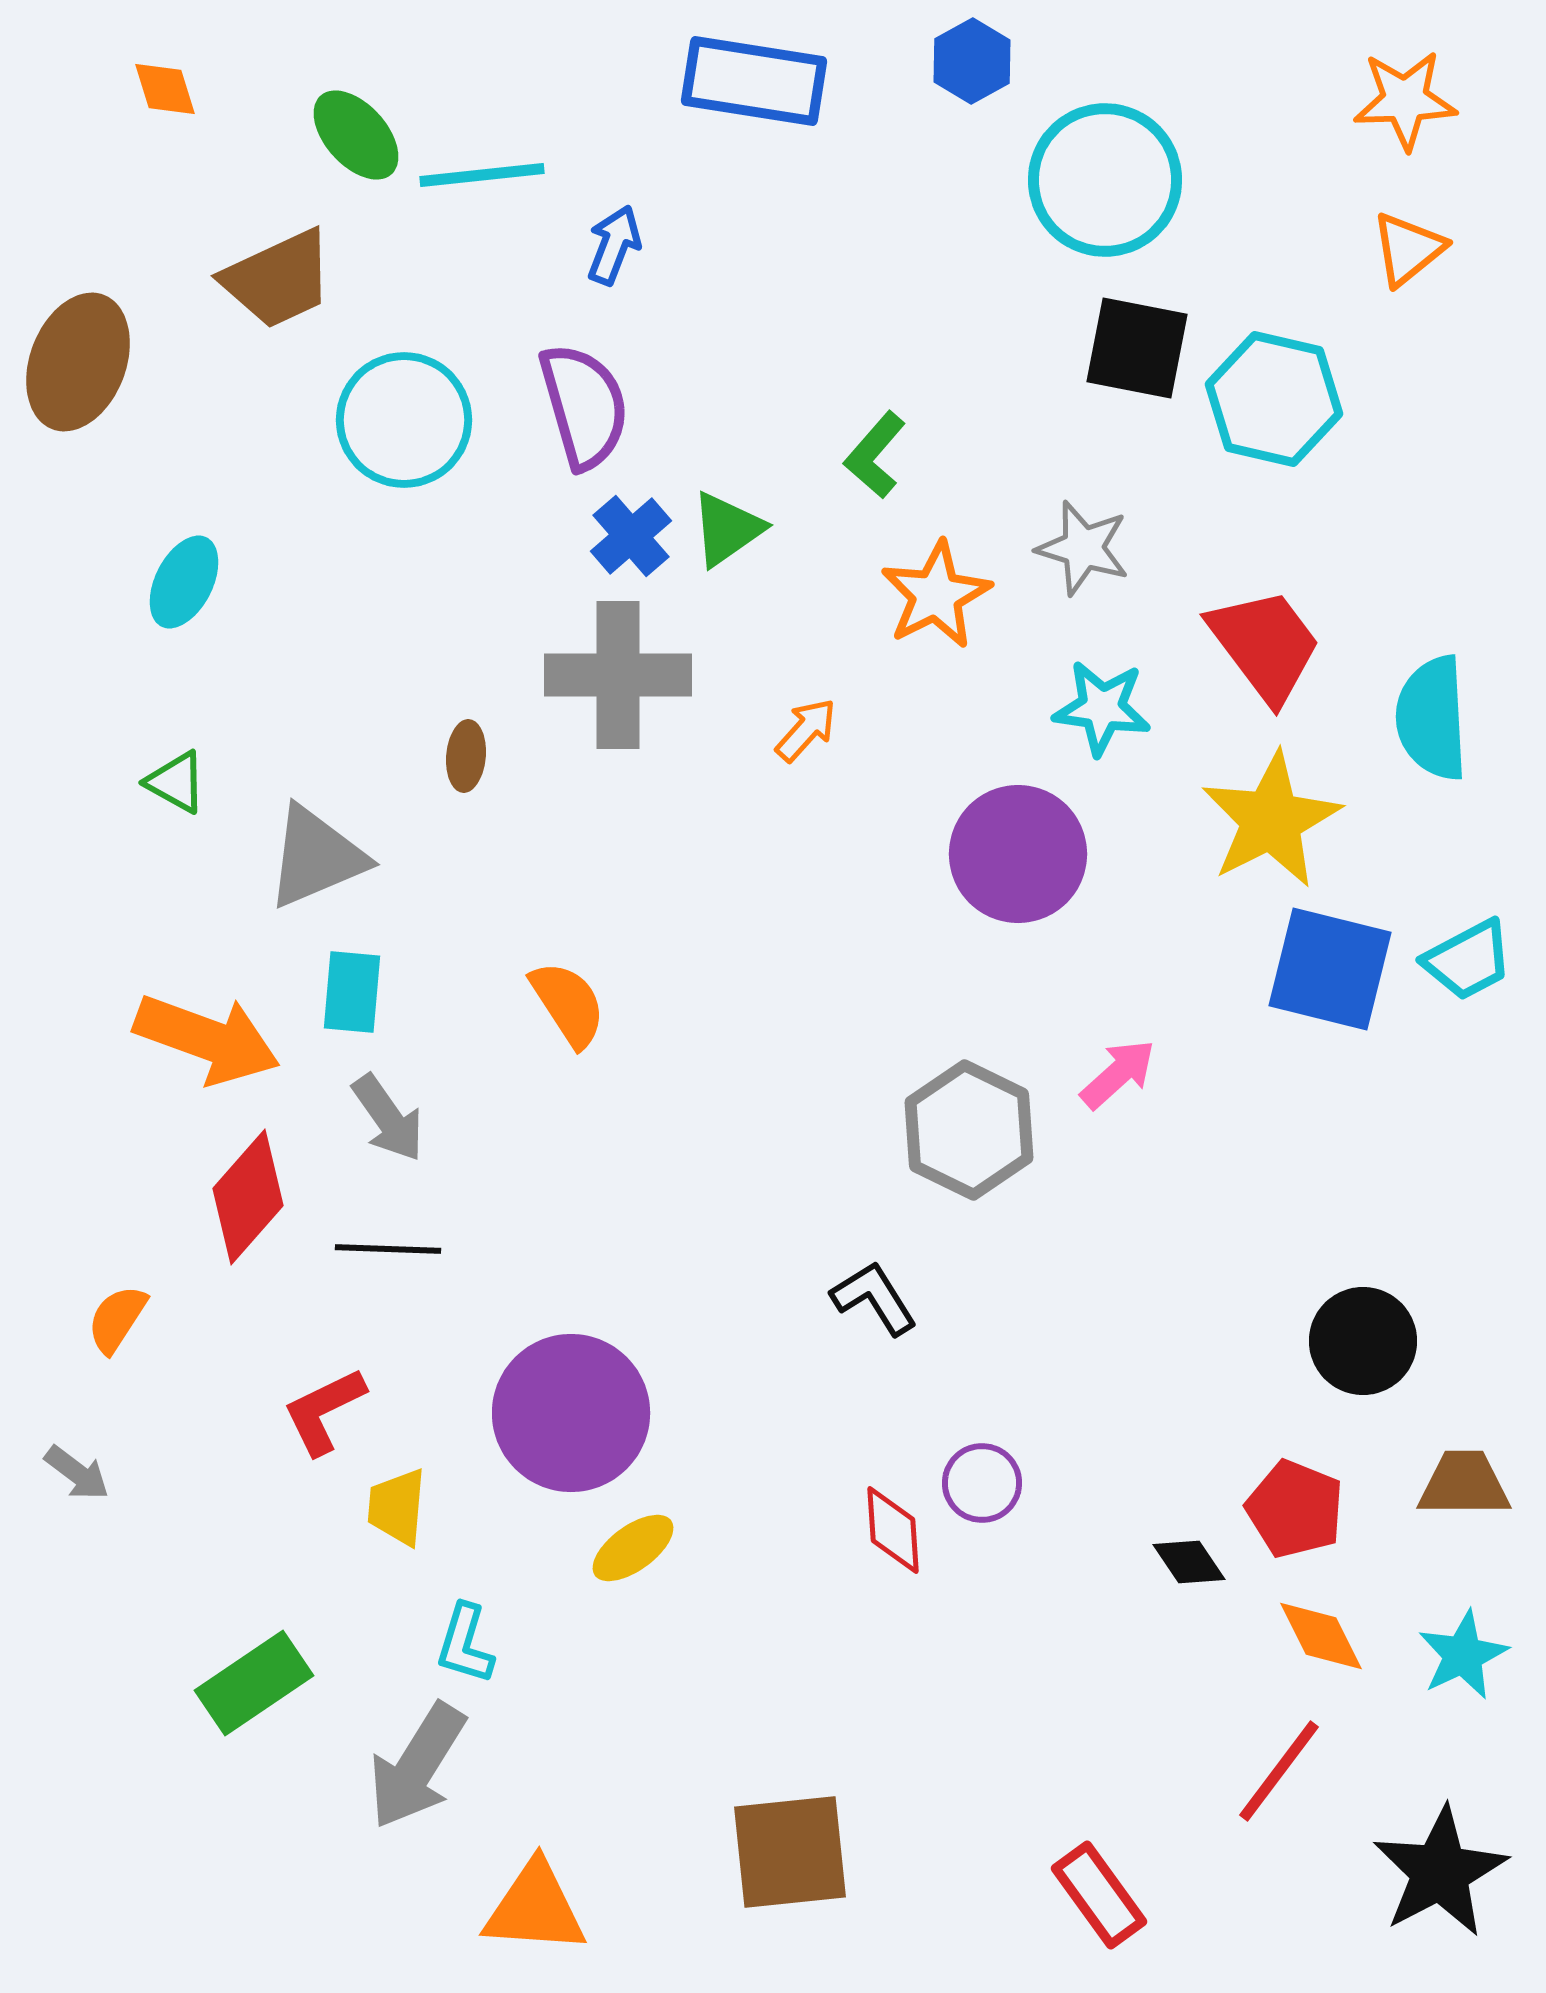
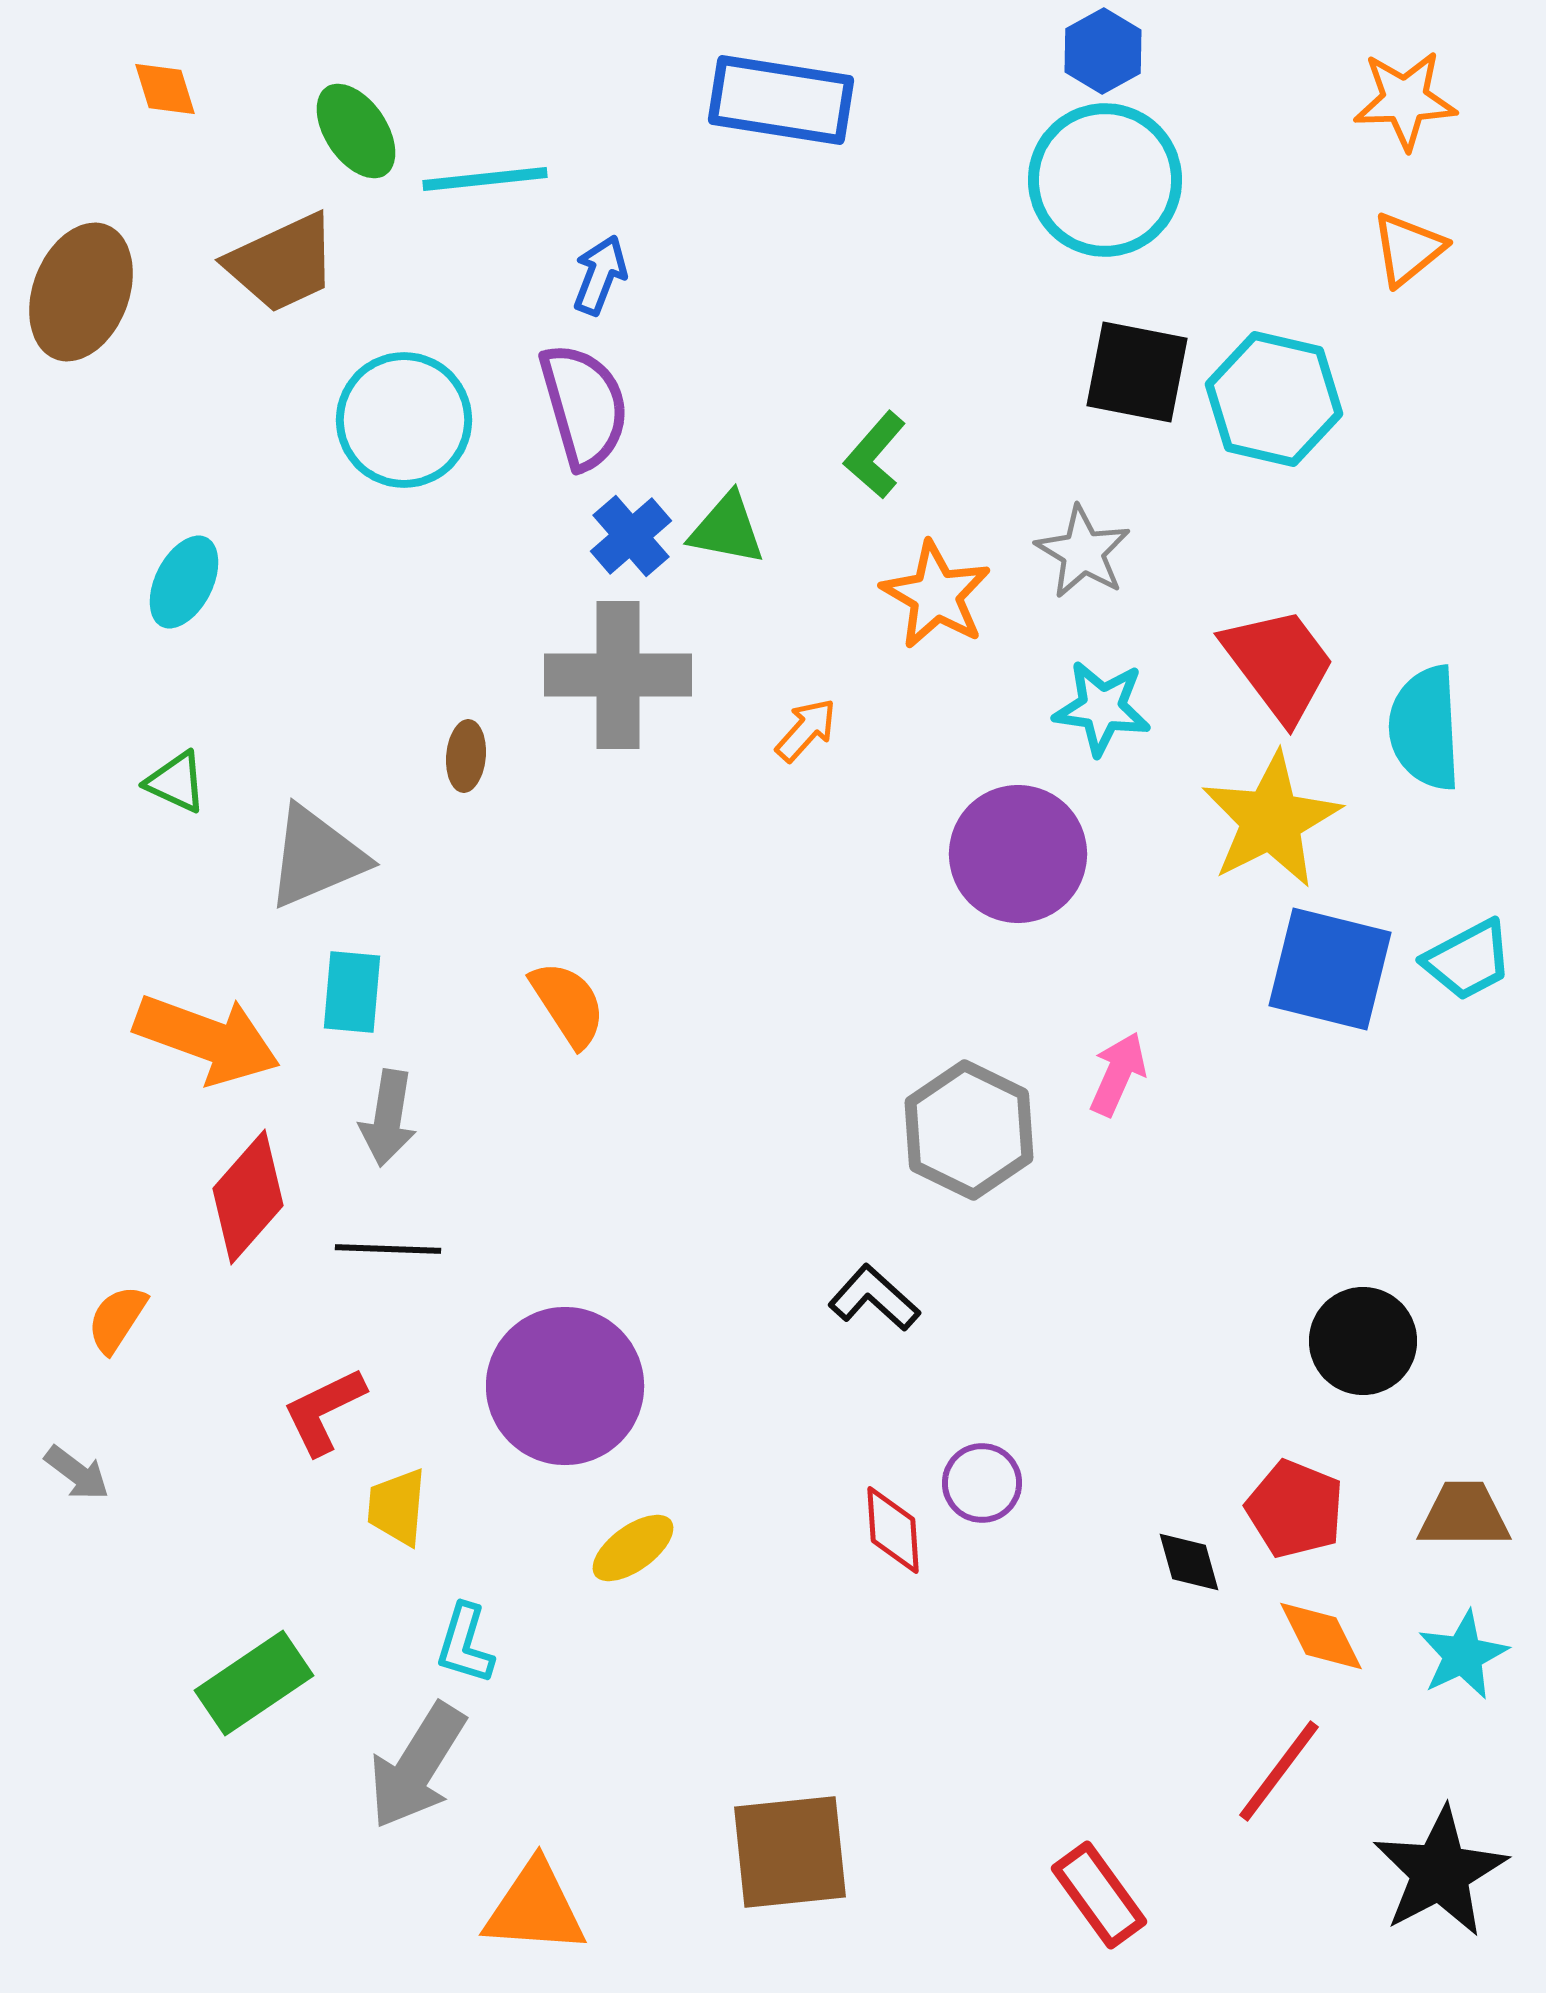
blue hexagon at (972, 61): moved 131 px right, 10 px up
blue rectangle at (754, 81): moved 27 px right, 19 px down
green ellipse at (356, 135): moved 4 px up; rotated 8 degrees clockwise
cyan line at (482, 175): moved 3 px right, 4 px down
blue arrow at (614, 245): moved 14 px left, 30 px down
brown trapezoid at (278, 279): moved 4 px right, 16 px up
black square at (1137, 348): moved 24 px down
brown ellipse at (78, 362): moved 3 px right, 70 px up
green triangle at (727, 529): rotated 46 degrees clockwise
gray star at (1083, 548): moved 4 px down; rotated 14 degrees clockwise
orange star at (936, 595): rotated 15 degrees counterclockwise
red trapezoid at (1265, 645): moved 14 px right, 19 px down
cyan semicircle at (1432, 718): moved 7 px left, 10 px down
green triangle at (176, 782): rotated 4 degrees counterclockwise
pink arrow at (1118, 1074): rotated 24 degrees counterclockwise
gray arrow at (388, 1118): rotated 44 degrees clockwise
black L-shape at (874, 1298): rotated 16 degrees counterclockwise
purple circle at (571, 1413): moved 6 px left, 27 px up
brown trapezoid at (1464, 1484): moved 31 px down
black diamond at (1189, 1562): rotated 18 degrees clockwise
